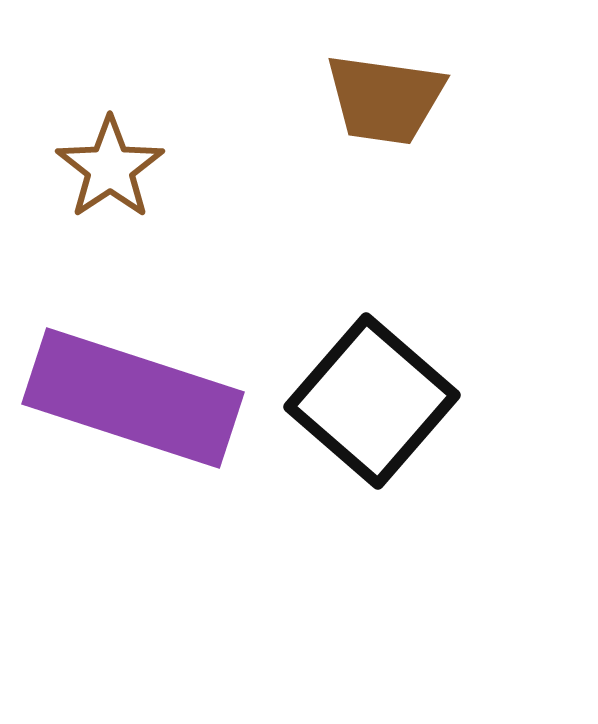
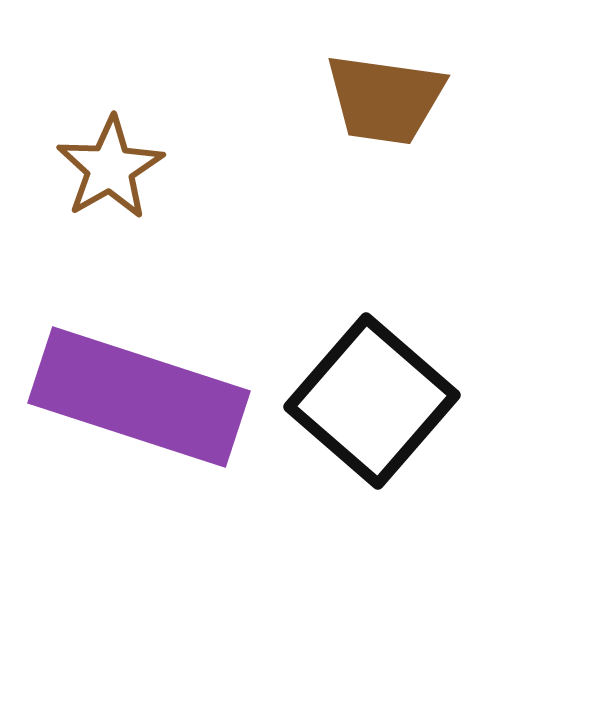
brown star: rotated 4 degrees clockwise
purple rectangle: moved 6 px right, 1 px up
